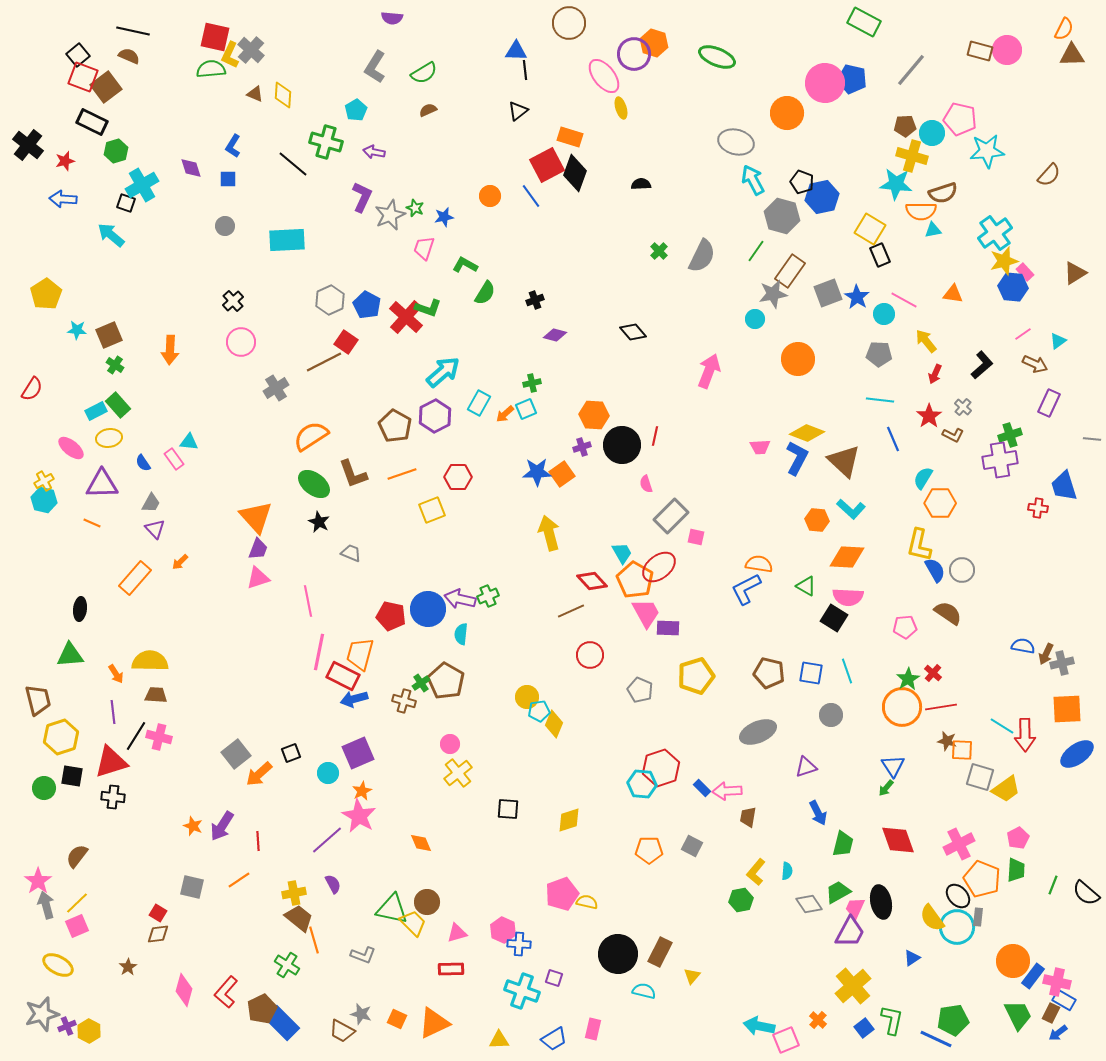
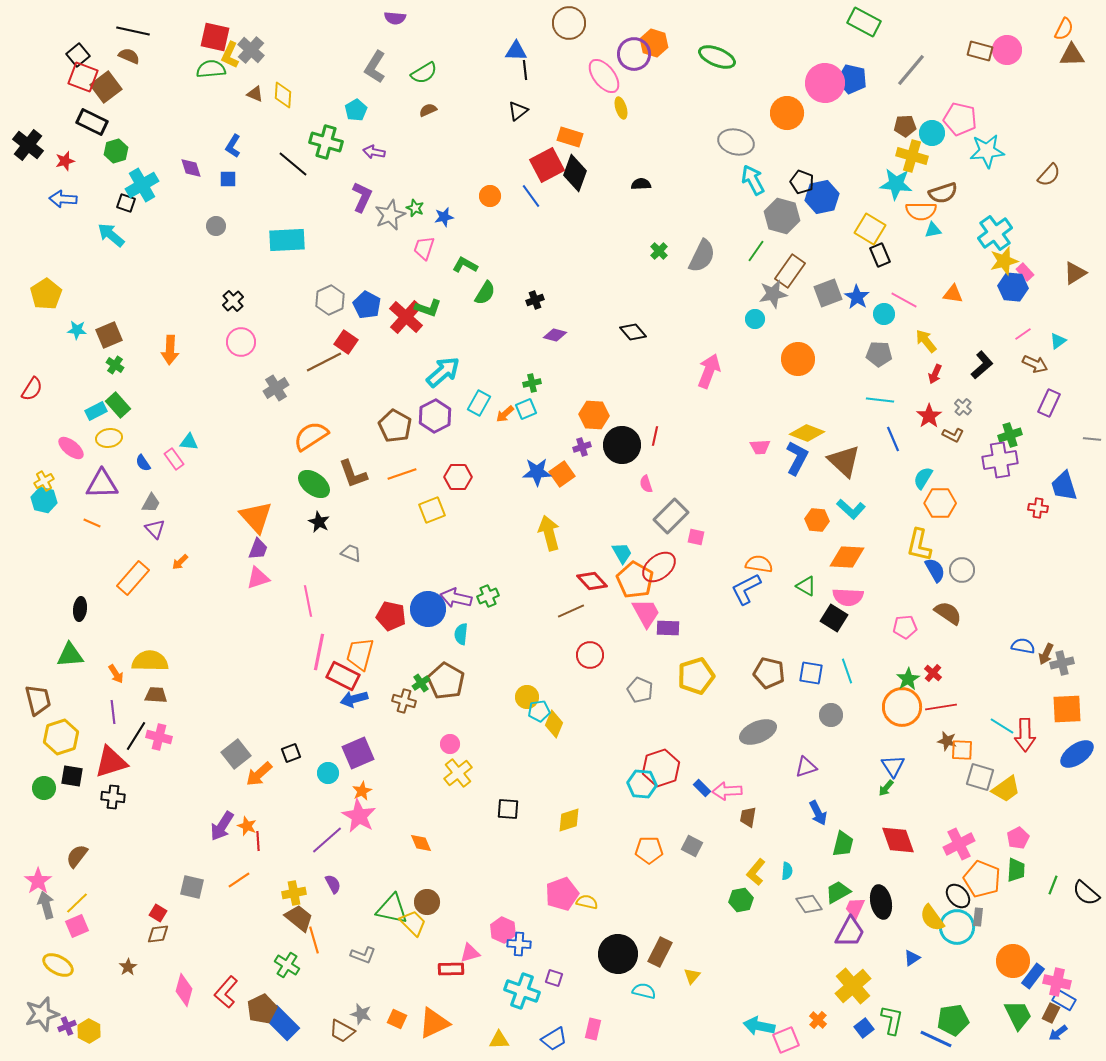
purple semicircle at (392, 18): moved 3 px right
gray circle at (225, 226): moved 9 px left
orange rectangle at (135, 578): moved 2 px left
purple arrow at (460, 599): moved 4 px left, 1 px up
orange star at (193, 826): moved 54 px right
pink triangle at (457, 933): moved 13 px right, 20 px down
